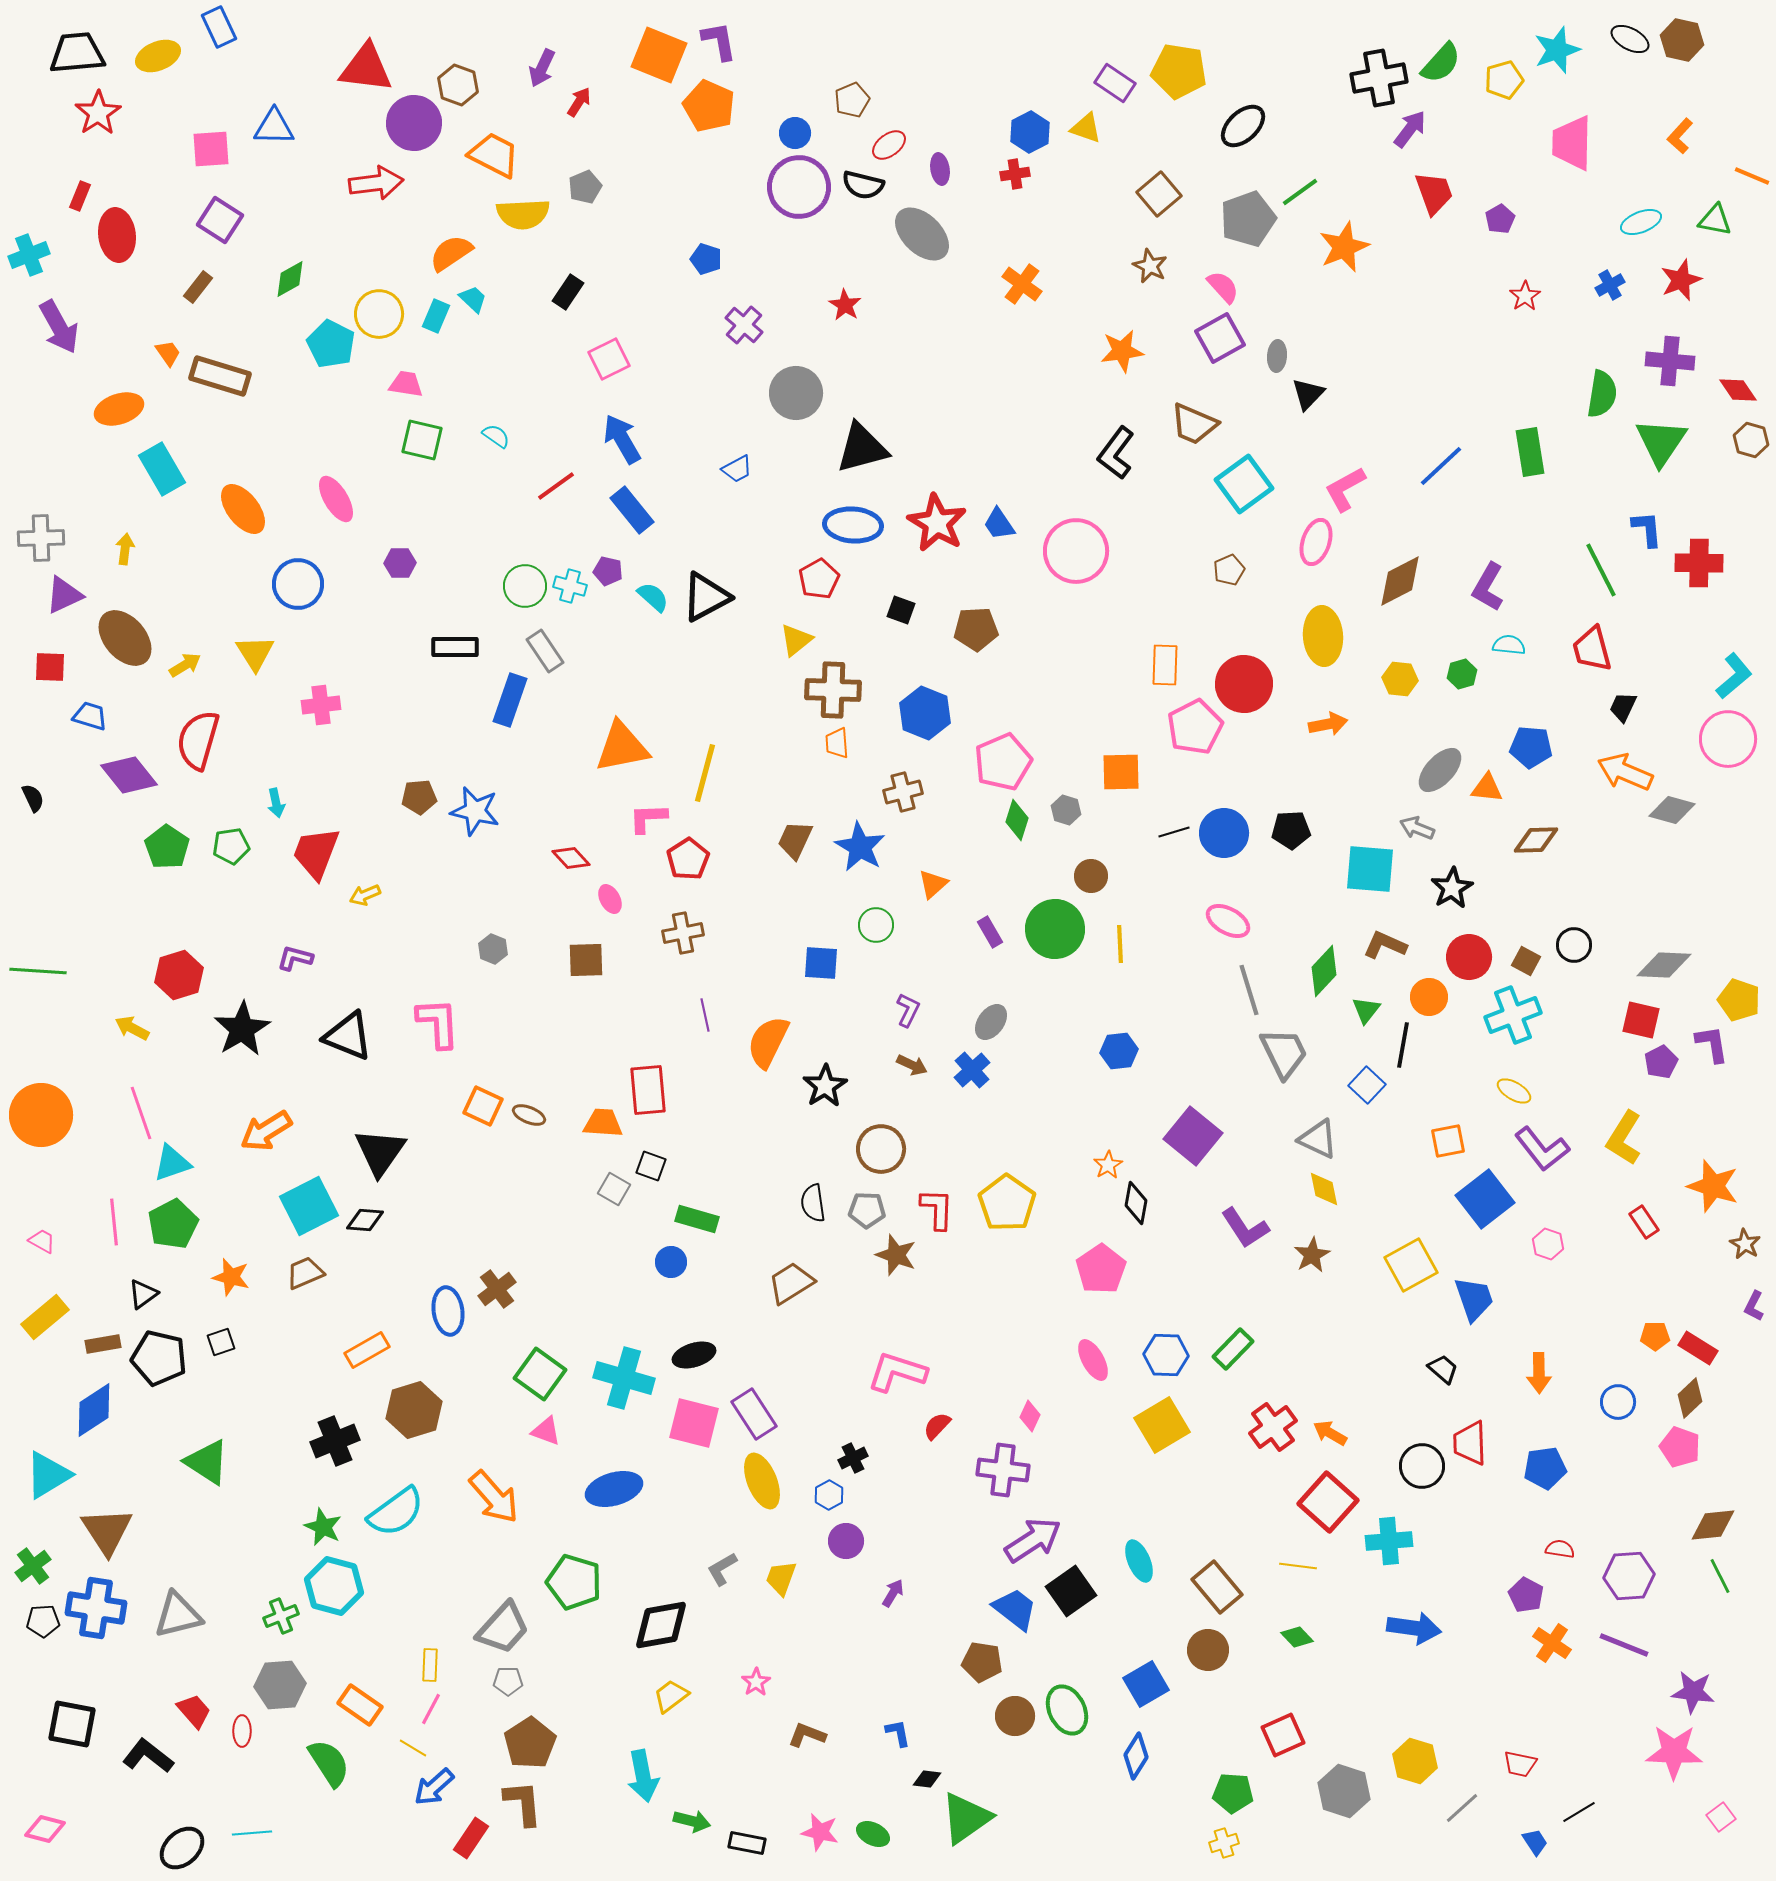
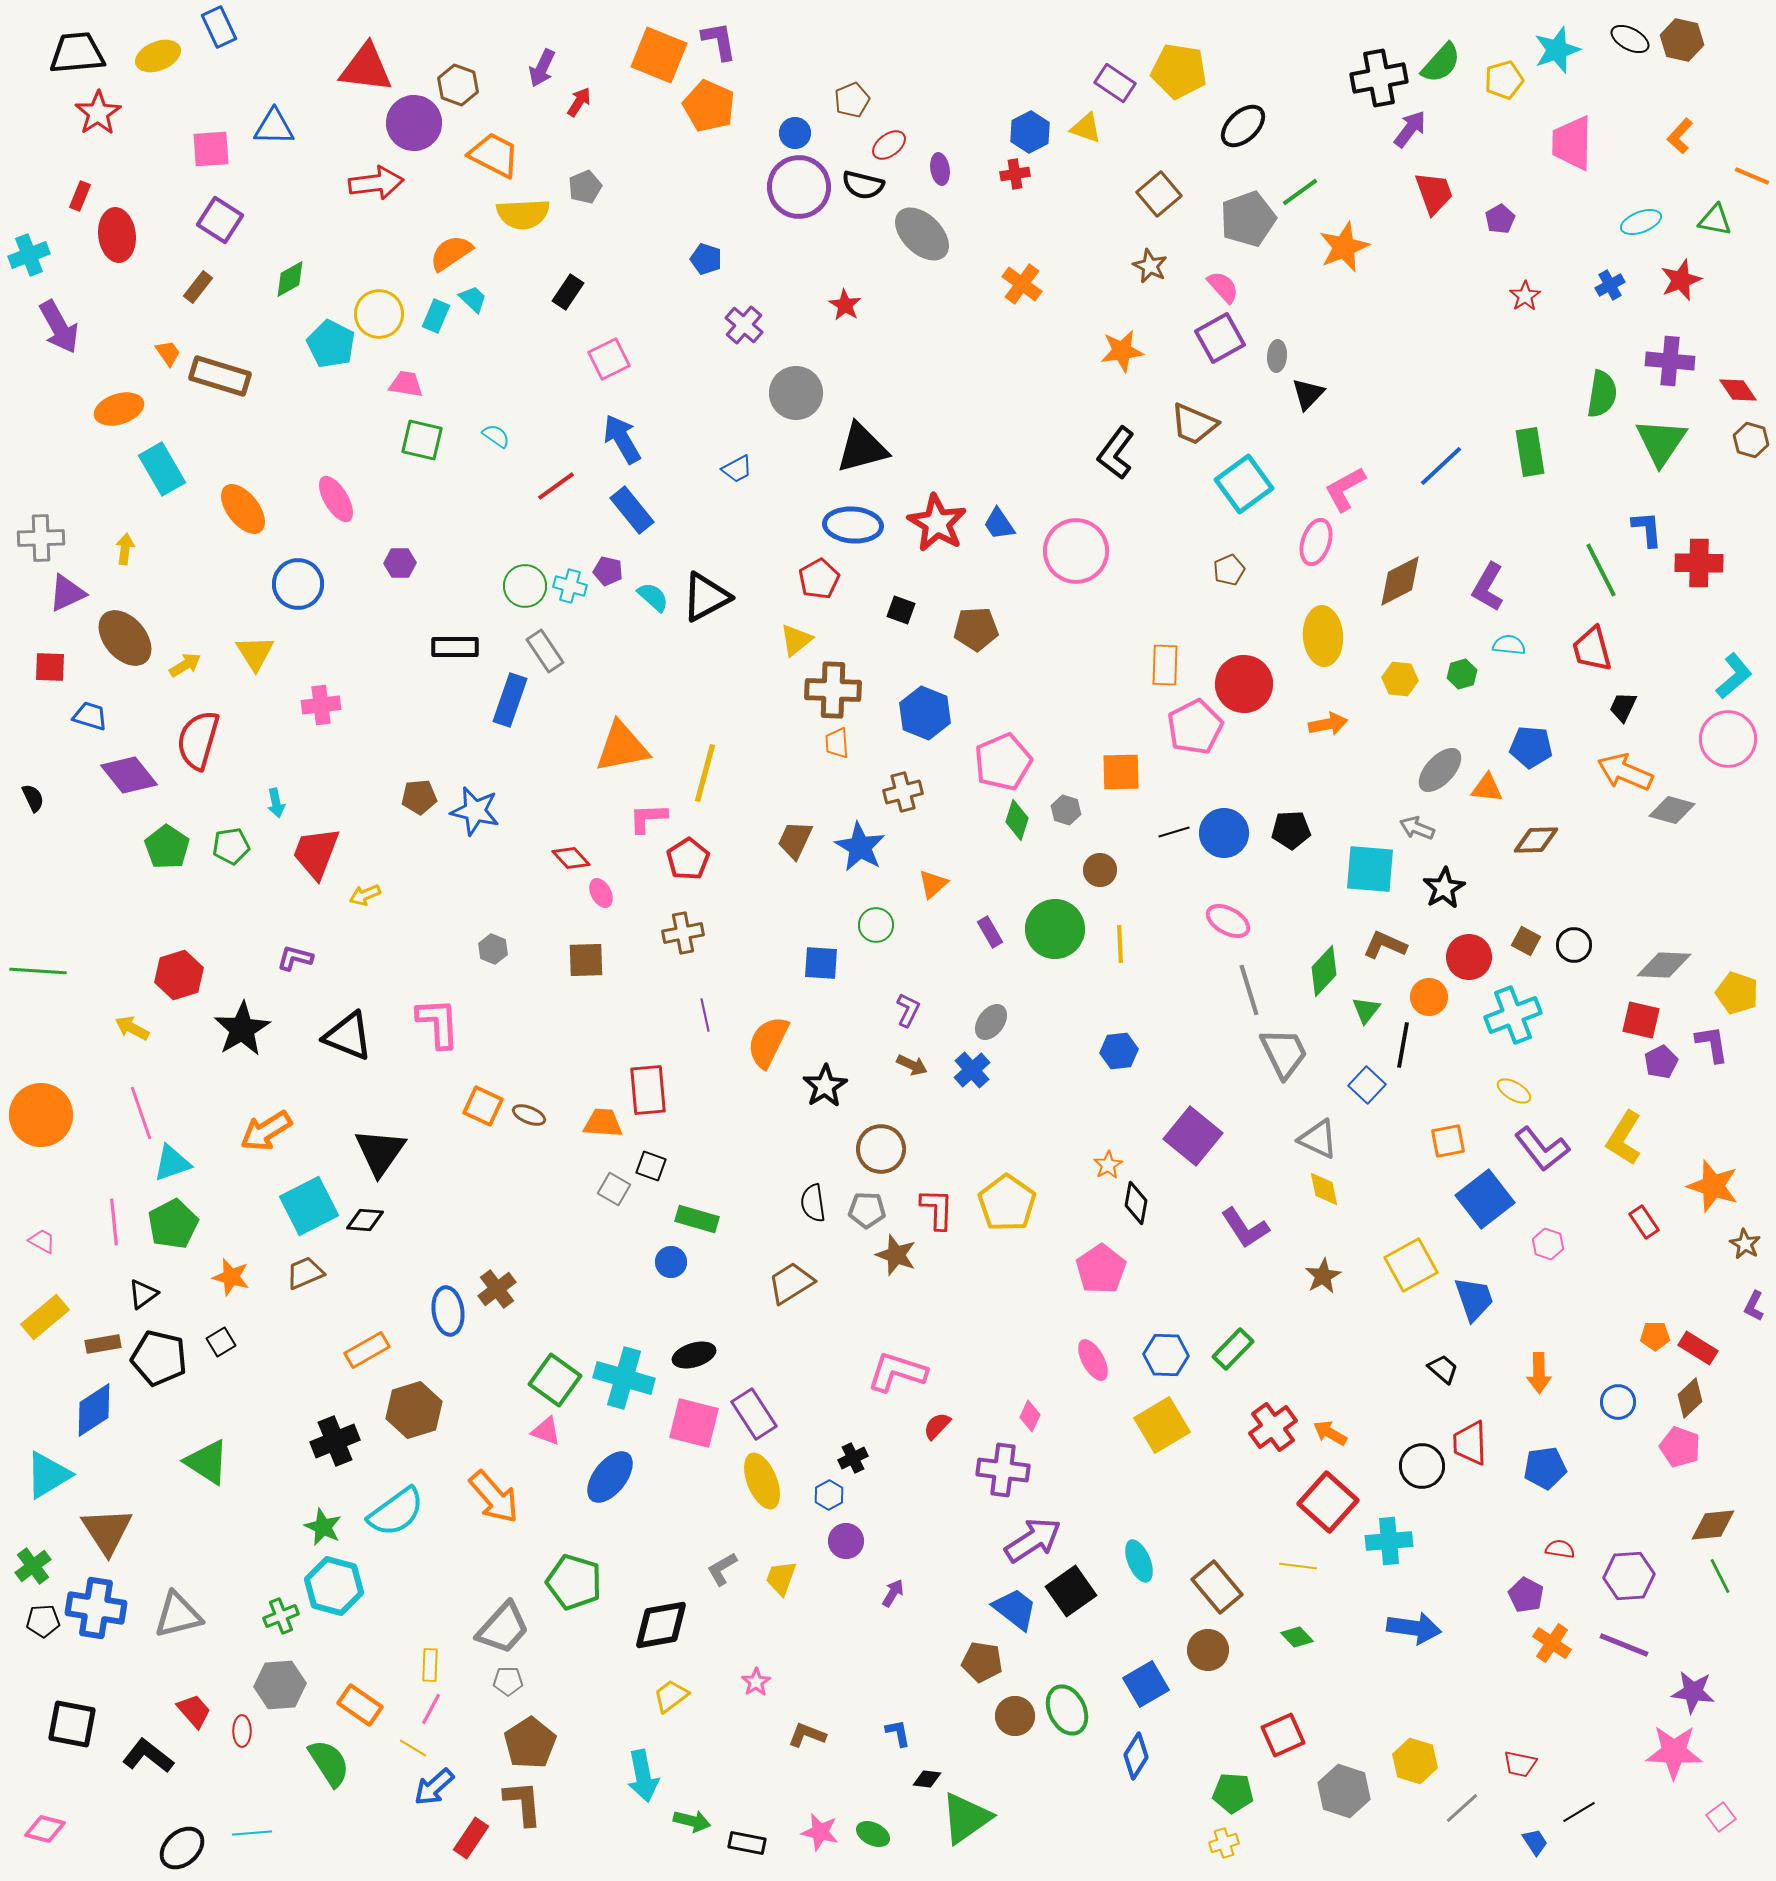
purple triangle at (64, 595): moved 3 px right, 2 px up
brown circle at (1091, 876): moved 9 px right, 6 px up
black star at (1452, 888): moved 8 px left
pink ellipse at (610, 899): moved 9 px left, 6 px up
brown square at (1526, 961): moved 20 px up
yellow pentagon at (1739, 1000): moved 2 px left, 7 px up
brown star at (1312, 1255): moved 11 px right, 21 px down
black square at (221, 1342): rotated 12 degrees counterclockwise
green square at (540, 1374): moved 15 px right, 6 px down
blue ellipse at (614, 1489): moved 4 px left, 12 px up; rotated 36 degrees counterclockwise
